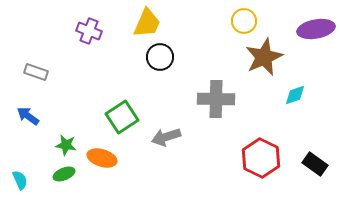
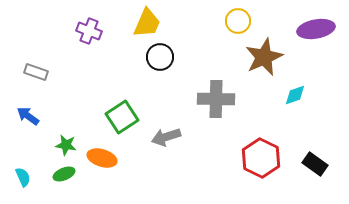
yellow circle: moved 6 px left
cyan semicircle: moved 3 px right, 3 px up
